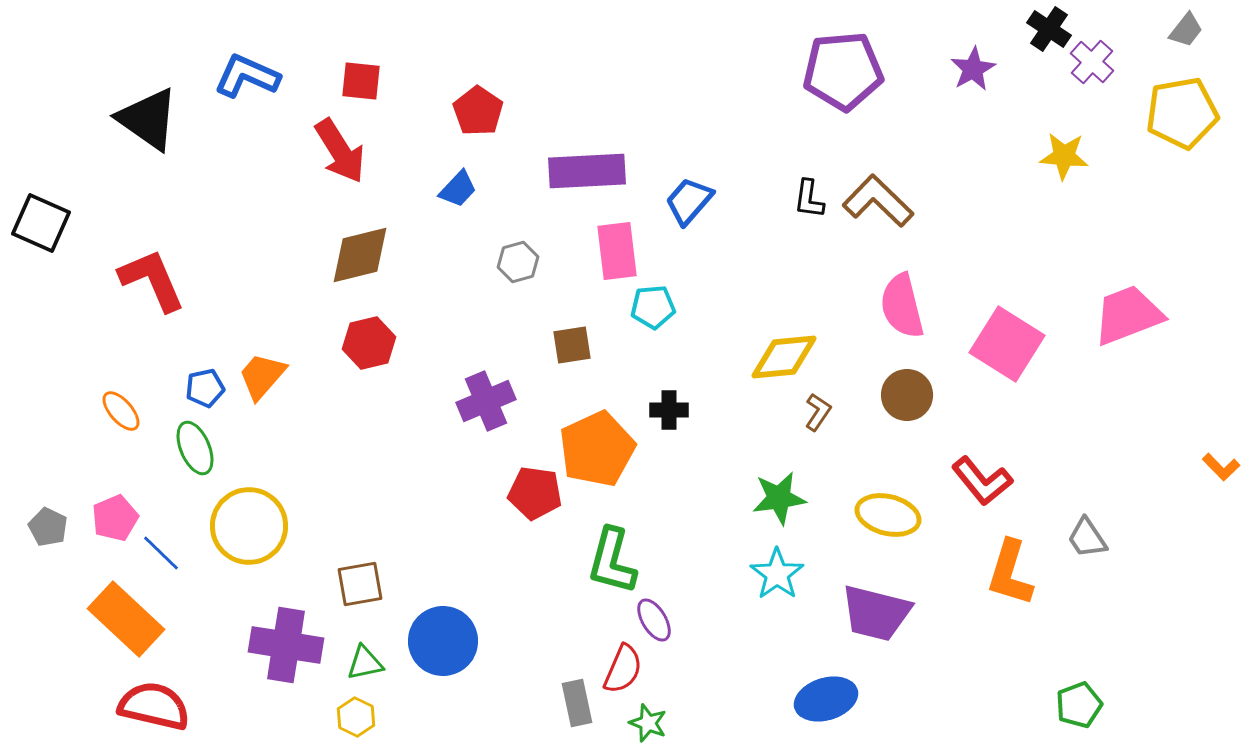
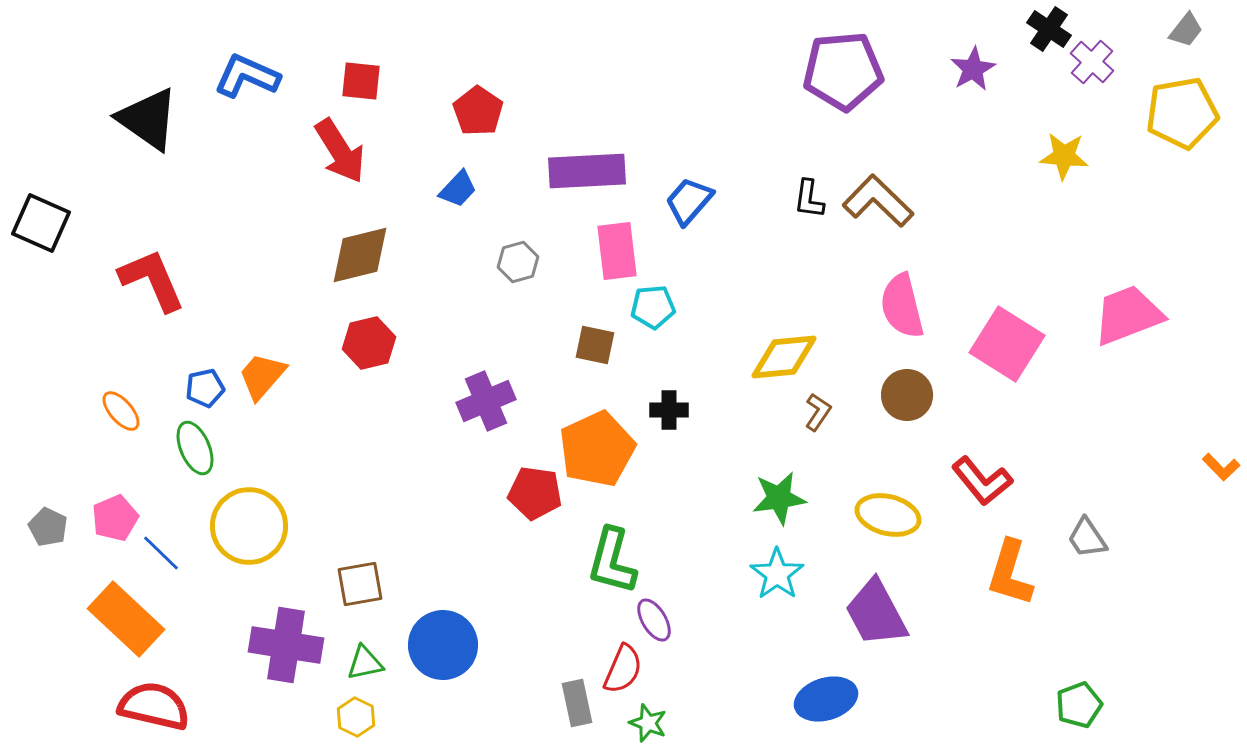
brown square at (572, 345): moved 23 px right; rotated 21 degrees clockwise
purple trapezoid at (876, 613): rotated 48 degrees clockwise
blue circle at (443, 641): moved 4 px down
